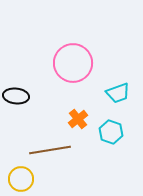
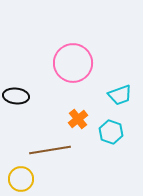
cyan trapezoid: moved 2 px right, 2 px down
